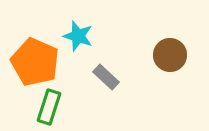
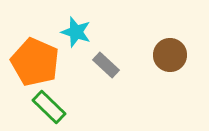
cyan star: moved 2 px left, 4 px up
gray rectangle: moved 12 px up
green rectangle: rotated 64 degrees counterclockwise
